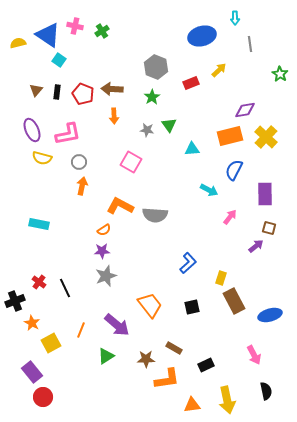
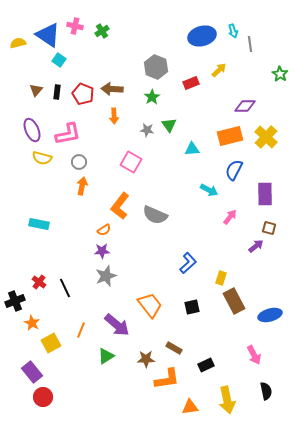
cyan arrow at (235, 18): moved 2 px left, 13 px down; rotated 16 degrees counterclockwise
purple diamond at (245, 110): moved 4 px up; rotated 10 degrees clockwise
orange L-shape at (120, 206): rotated 80 degrees counterclockwise
gray semicircle at (155, 215): rotated 20 degrees clockwise
orange triangle at (192, 405): moved 2 px left, 2 px down
